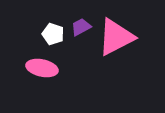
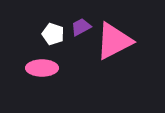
pink triangle: moved 2 px left, 4 px down
pink ellipse: rotated 12 degrees counterclockwise
